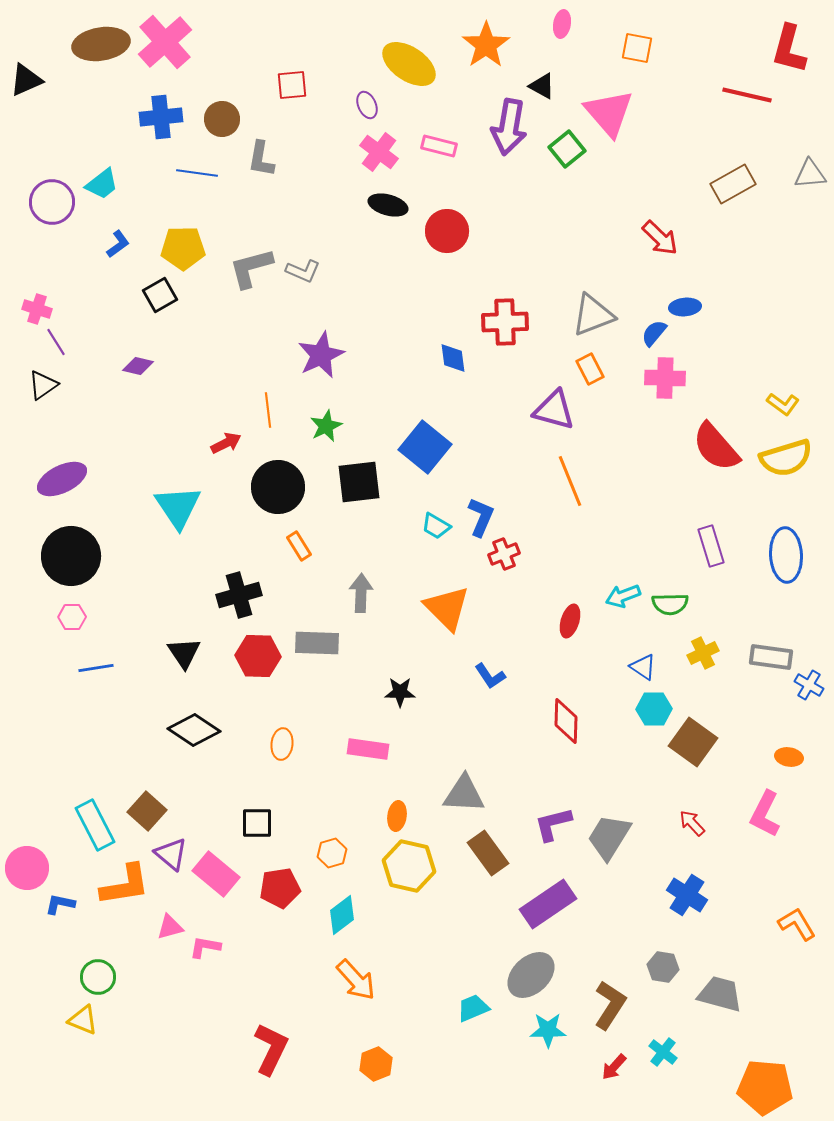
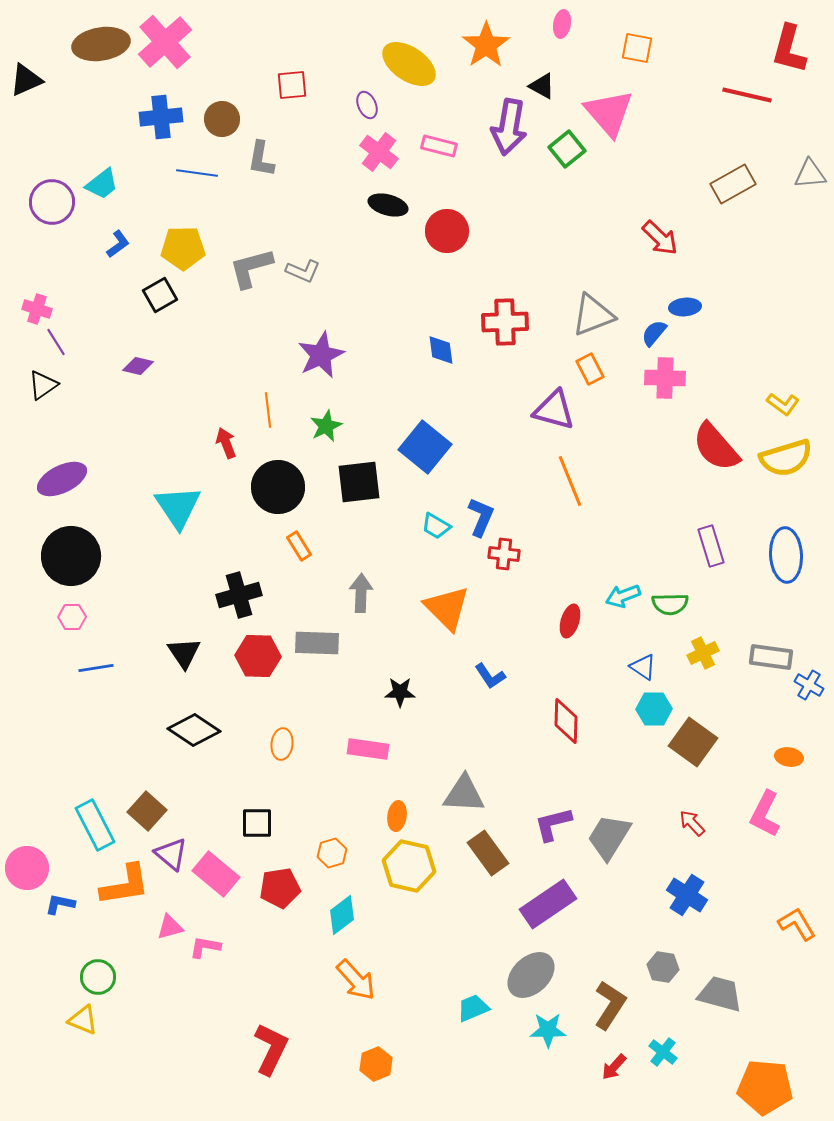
blue diamond at (453, 358): moved 12 px left, 8 px up
red arrow at (226, 443): rotated 84 degrees counterclockwise
red cross at (504, 554): rotated 28 degrees clockwise
